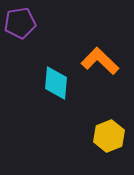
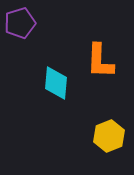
purple pentagon: rotated 8 degrees counterclockwise
orange L-shape: rotated 132 degrees counterclockwise
